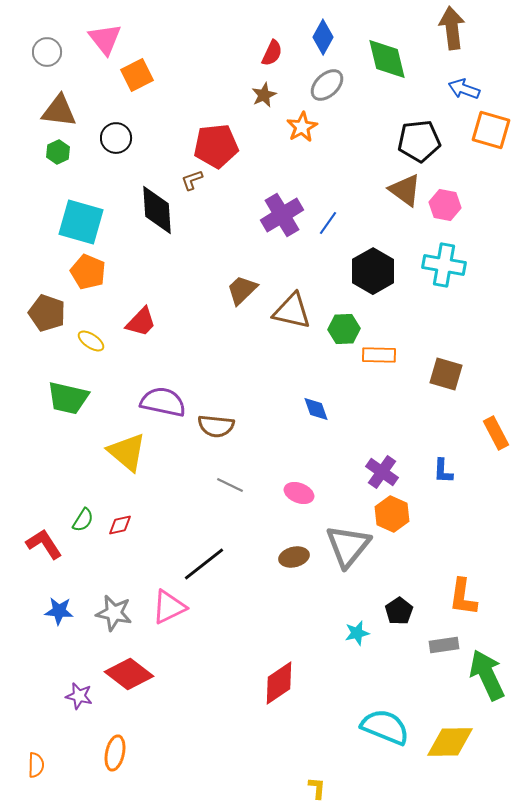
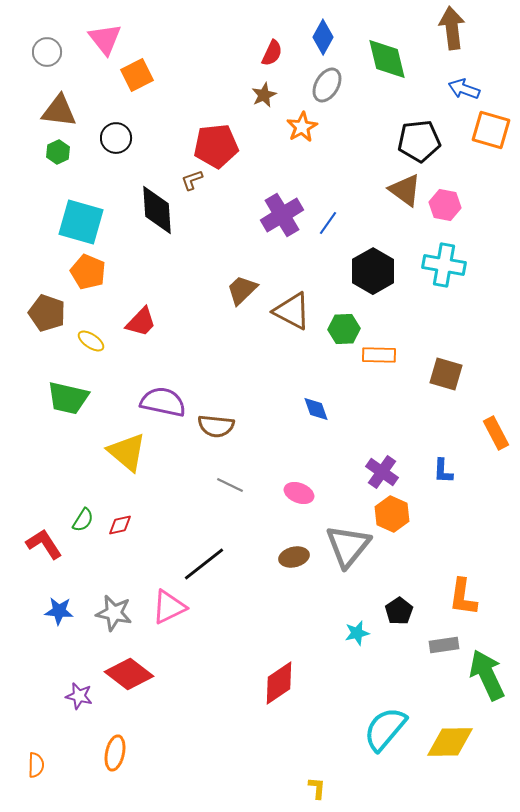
gray ellipse at (327, 85): rotated 16 degrees counterclockwise
brown triangle at (292, 311): rotated 15 degrees clockwise
cyan semicircle at (385, 727): moved 2 px down; rotated 72 degrees counterclockwise
